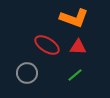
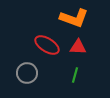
green line: rotated 35 degrees counterclockwise
